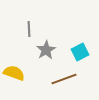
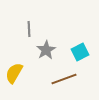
yellow semicircle: rotated 80 degrees counterclockwise
